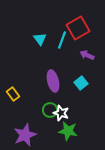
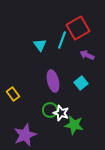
cyan triangle: moved 6 px down
green star: moved 6 px right, 6 px up
